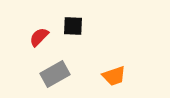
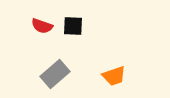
red semicircle: moved 3 px right, 11 px up; rotated 115 degrees counterclockwise
gray rectangle: rotated 12 degrees counterclockwise
